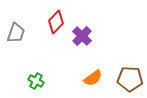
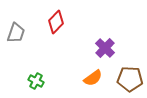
purple cross: moved 23 px right, 12 px down
